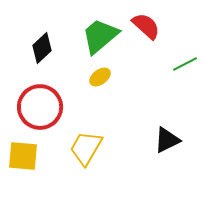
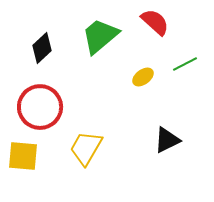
red semicircle: moved 9 px right, 4 px up
yellow ellipse: moved 43 px right
